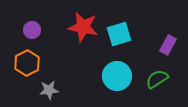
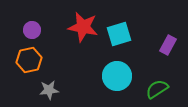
orange hexagon: moved 2 px right, 3 px up; rotated 15 degrees clockwise
green semicircle: moved 10 px down
